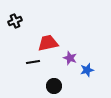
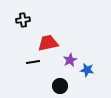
black cross: moved 8 px right, 1 px up; rotated 16 degrees clockwise
purple star: moved 2 px down; rotated 24 degrees clockwise
blue star: rotated 24 degrees clockwise
black circle: moved 6 px right
